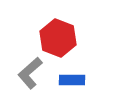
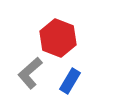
blue rectangle: moved 2 px left, 1 px down; rotated 60 degrees counterclockwise
